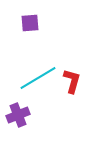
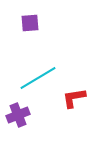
red L-shape: moved 2 px right, 17 px down; rotated 115 degrees counterclockwise
